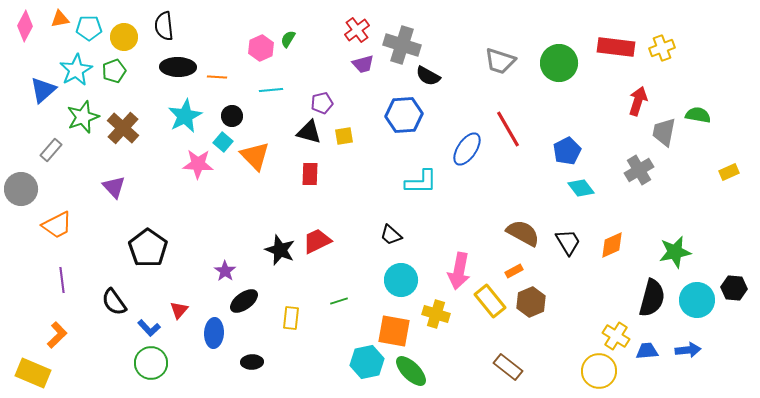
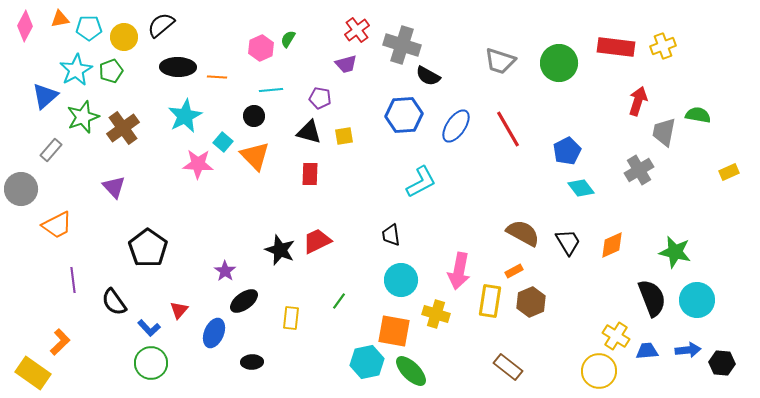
black semicircle at (164, 26): moved 3 px left, 1 px up; rotated 56 degrees clockwise
yellow cross at (662, 48): moved 1 px right, 2 px up
purple trapezoid at (363, 64): moved 17 px left
green pentagon at (114, 71): moved 3 px left
blue triangle at (43, 90): moved 2 px right, 6 px down
purple pentagon at (322, 103): moved 2 px left, 5 px up; rotated 25 degrees clockwise
black circle at (232, 116): moved 22 px right
brown cross at (123, 128): rotated 12 degrees clockwise
blue ellipse at (467, 149): moved 11 px left, 23 px up
cyan L-shape at (421, 182): rotated 28 degrees counterclockwise
black trapezoid at (391, 235): rotated 40 degrees clockwise
green star at (675, 252): rotated 24 degrees clockwise
purple line at (62, 280): moved 11 px right
black hexagon at (734, 288): moved 12 px left, 75 px down
black semicircle at (652, 298): rotated 36 degrees counterclockwise
green line at (339, 301): rotated 36 degrees counterclockwise
yellow rectangle at (490, 301): rotated 48 degrees clockwise
blue ellipse at (214, 333): rotated 20 degrees clockwise
orange L-shape at (57, 335): moved 3 px right, 7 px down
yellow rectangle at (33, 373): rotated 12 degrees clockwise
